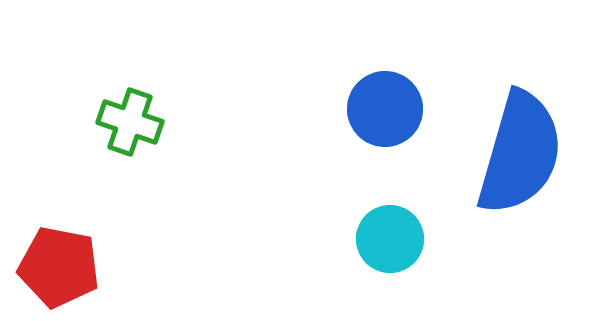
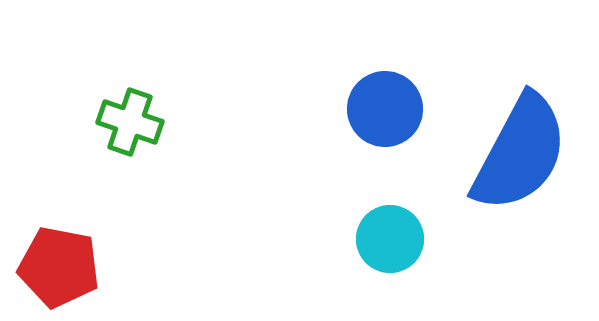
blue semicircle: rotated 12 degrees clockwise
